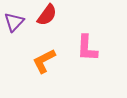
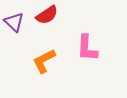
red semicircle: rotated 20 degrees clockwise
purple triangle: rotated 30 degrees counterclockwise
